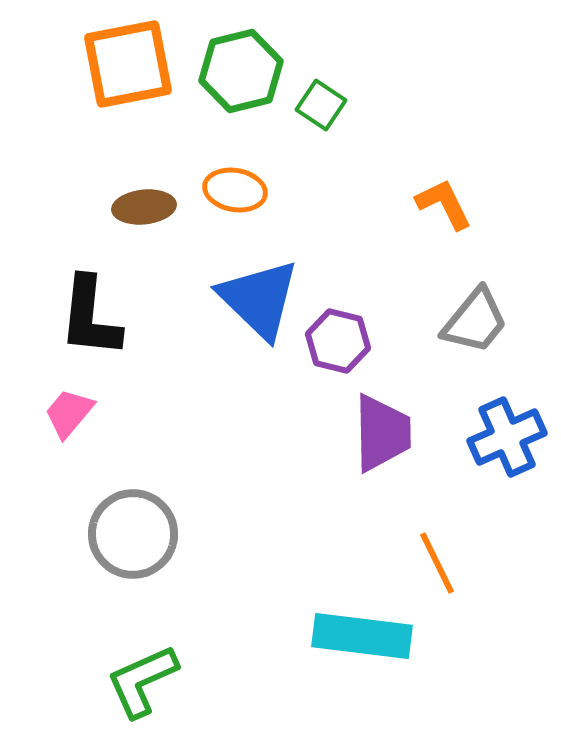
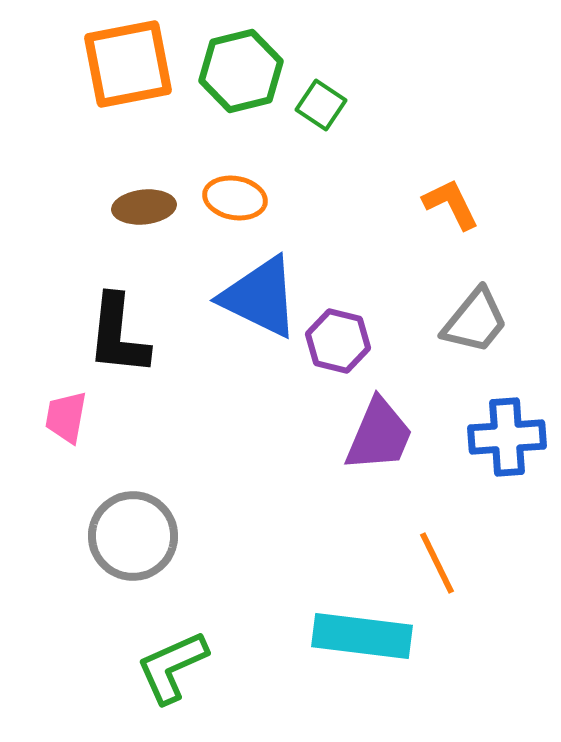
orange ellipse: moved 8 px down
orange L-shape: moved 7 px right
blue triangle: moved 1 px right, 2 px up; rotated 18 degrees counterclockwise
black L-shape: moved 28 px right, 18 px down
pink trapezoid: moved 3 px left, 4 px down; rotated 30 degrees counterclockwise
purple trapezoid: moved 3 px left, 2 px down; rotated 24 degrees clockwise
blue cross: rotated 20 degrees clockwise
gray circle: moved 2 px down
green L-shape: moved 30 px right, 14 px up
